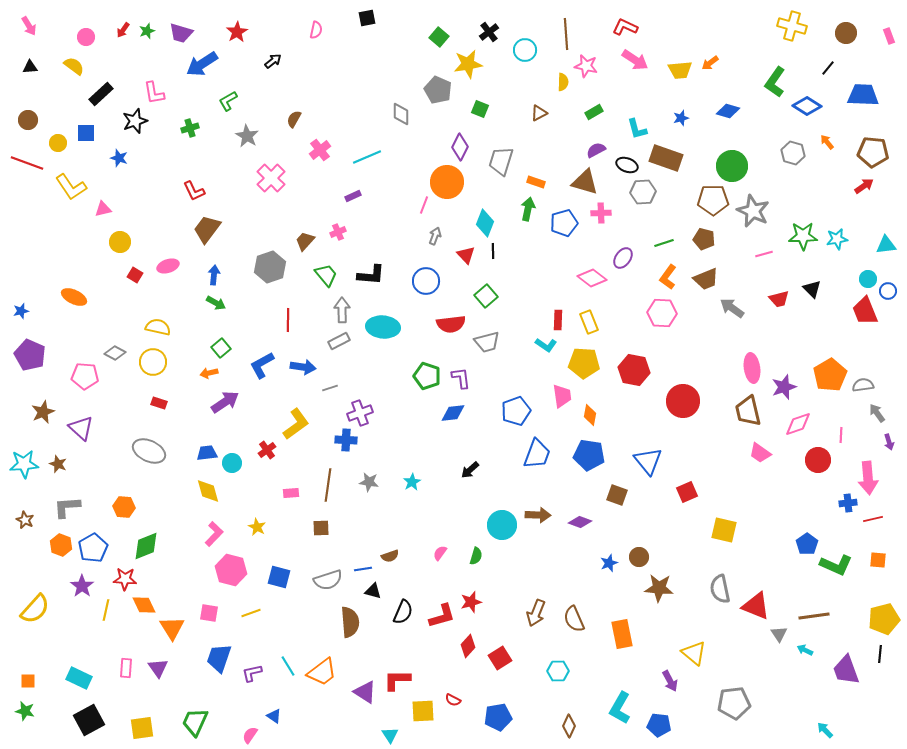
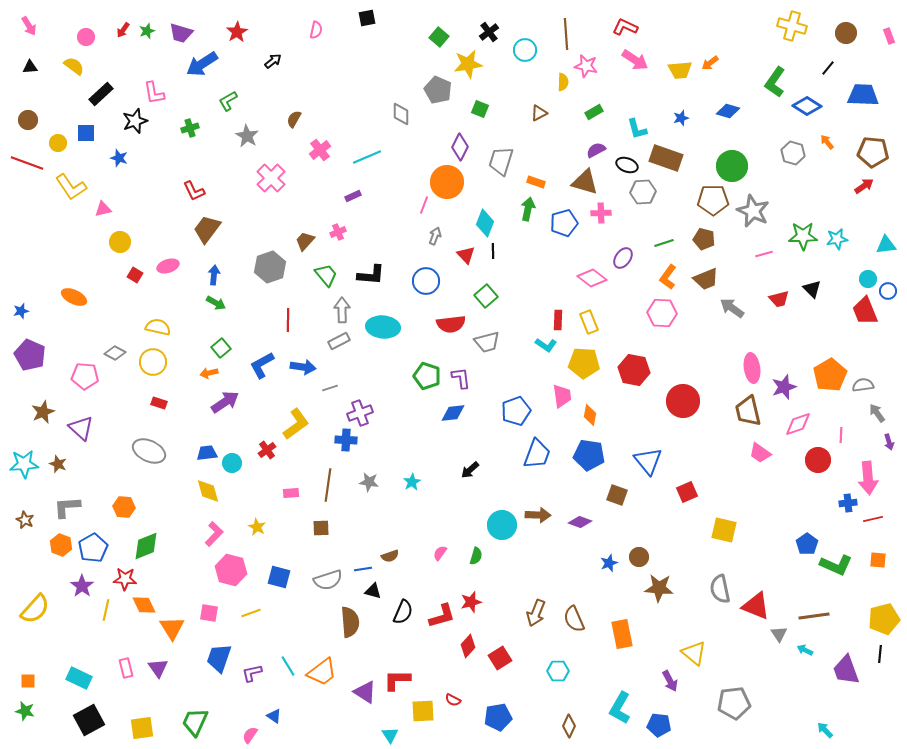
pink rectangle at (126, 668): rotated 18 degrees counterclockwise
